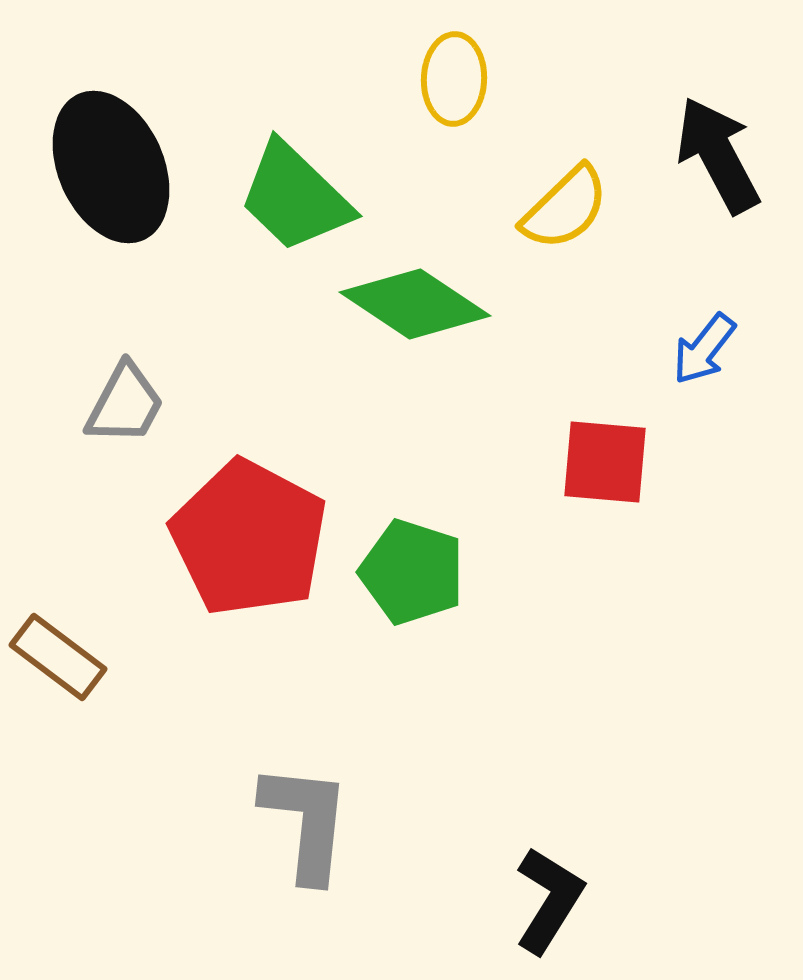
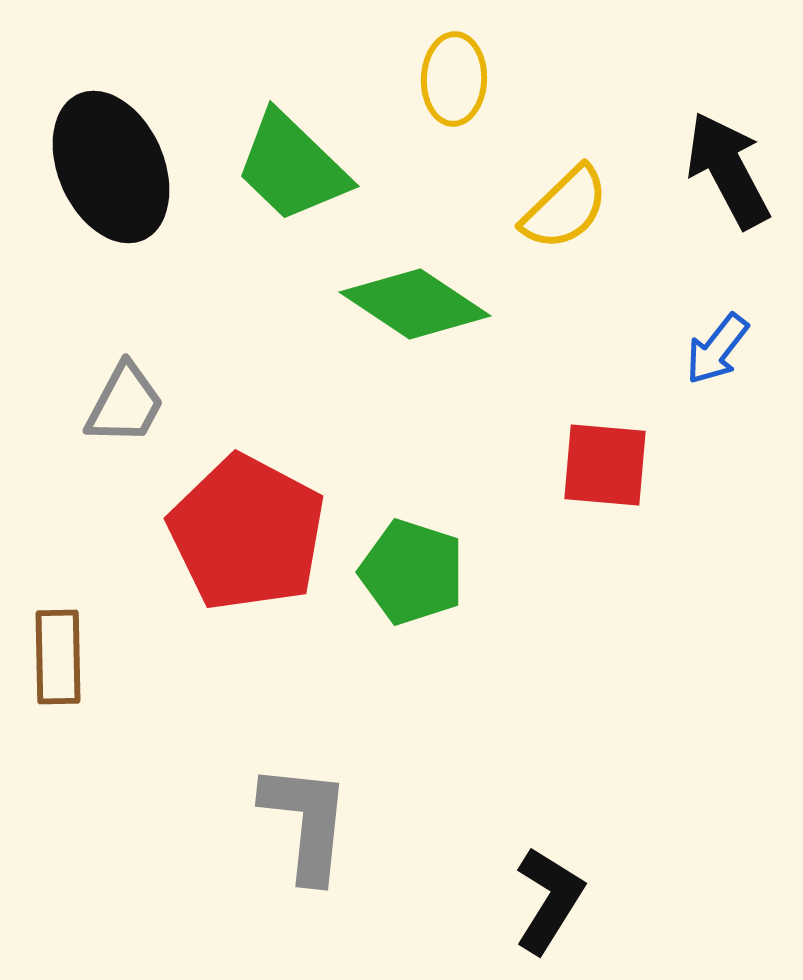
black arrow: moved 10 px right, 15 px down
green trapezoid: moved 3 px left, 30 px up
blue arrow: moved 13 px right
red square: moved 3 px down
red pentagon: moved 2 px left, 5 px up
brown rectangle: rotated 52 degrees clockwise
